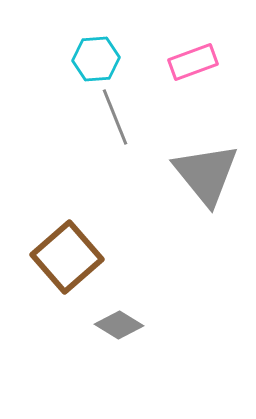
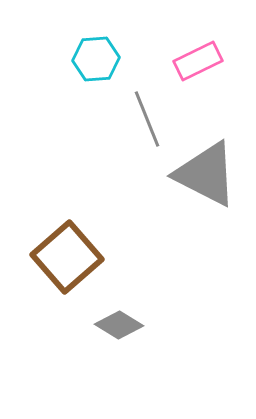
pink rectangle: moved 5 px right, 1 px up; rotated 6 degrees counterclockwise
gray line: moved 32 px right, 2 px down
gray triangle: rotated 24 degrees counterclockwise
